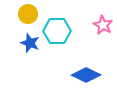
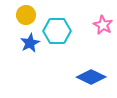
yellow circle: moved 2 px left, 1 px down
blue star: rotated 24 degrees clockwise
blue diamond: moved 5 px right, 2 px down
